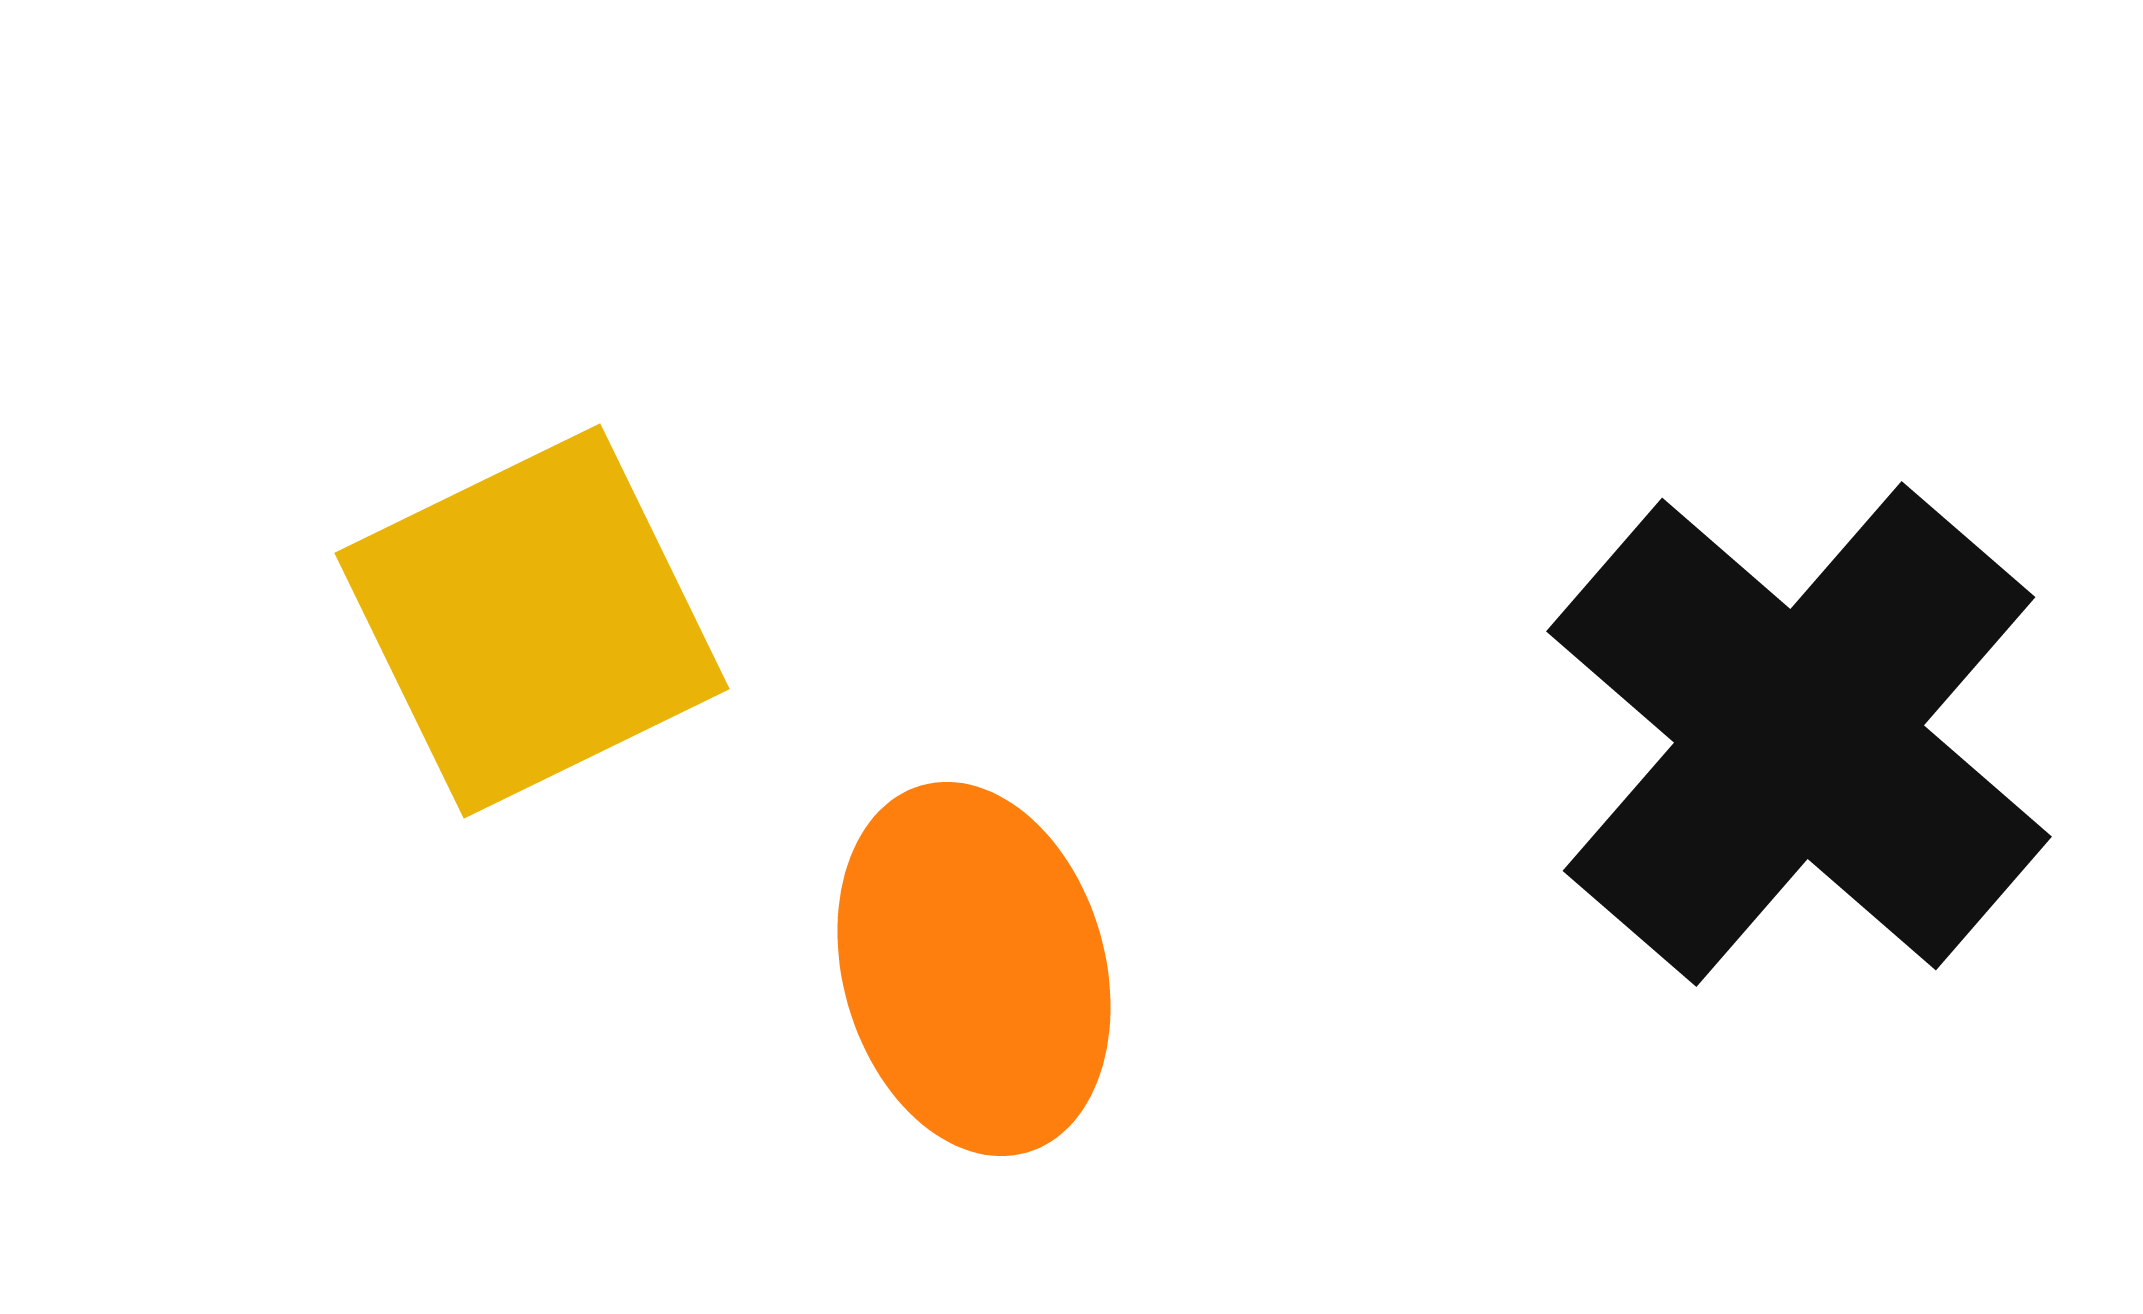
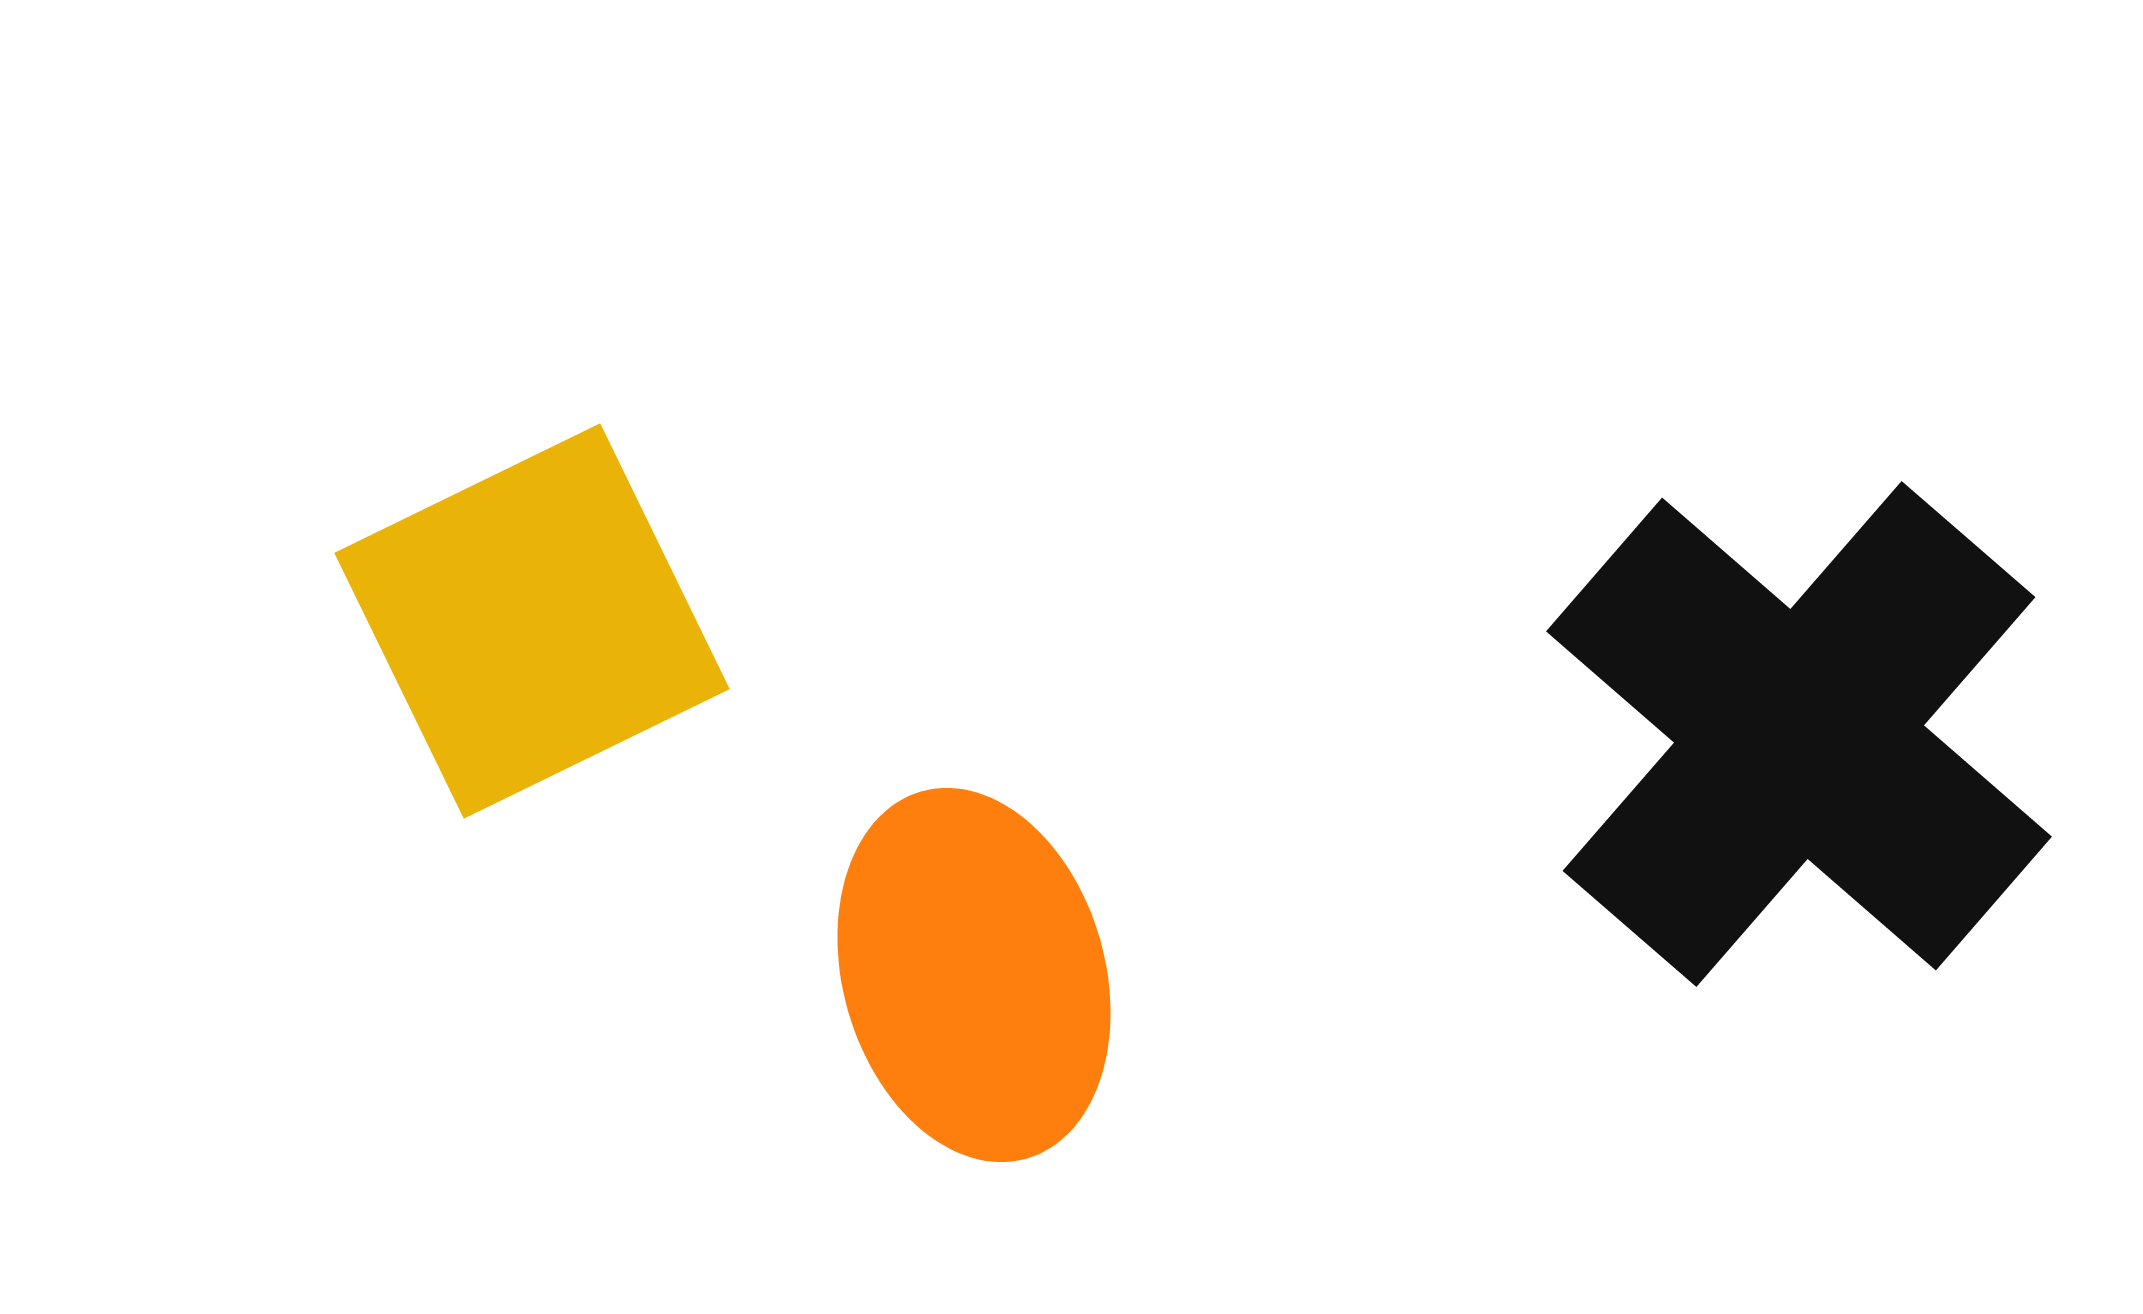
orange ellipse: moved 6 px down
